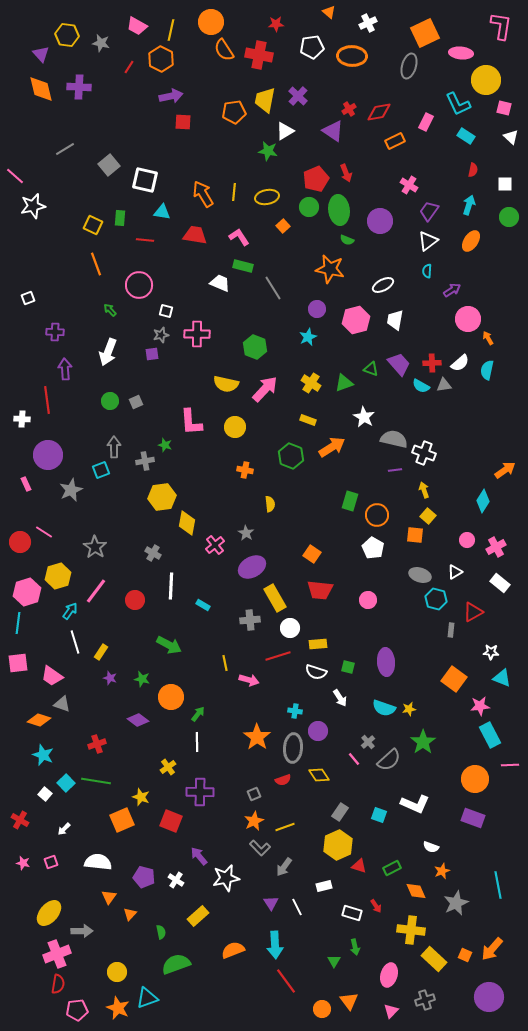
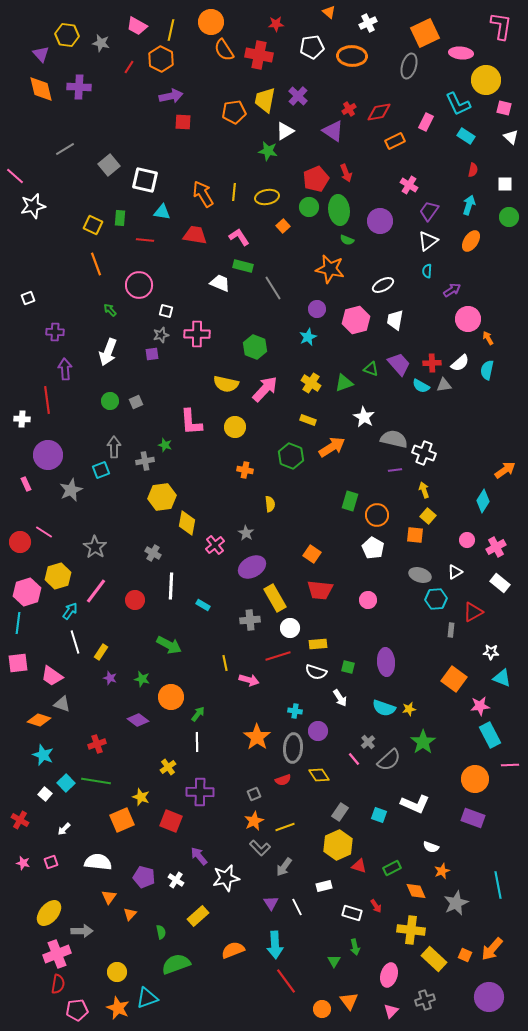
cyan hexagon at (436, 599): rotated 20 degrees counterclockwise
